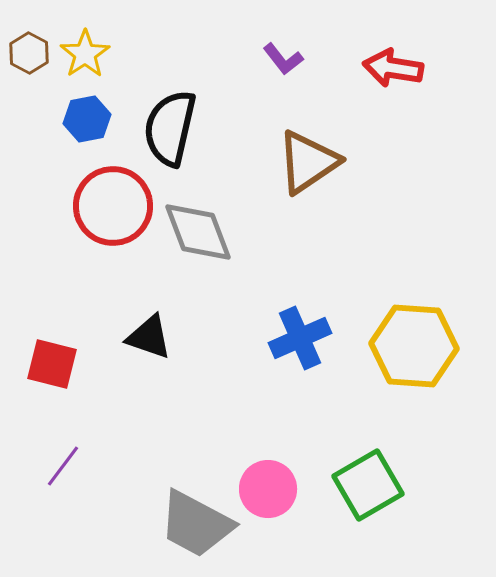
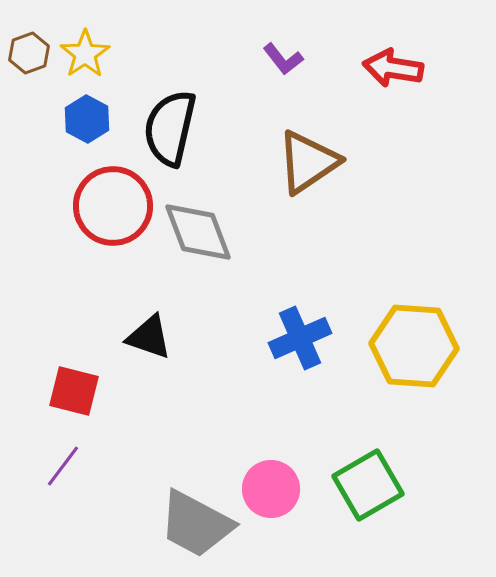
brown hexagon: rotated 12 degrees clockwise
blue hexagon: rotated 21 degrees counterclockwise
red square: moved 22 px right, 27 px down
pink circle: moved 3 px right
